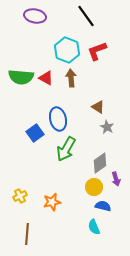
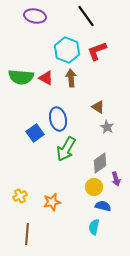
cyan semicircle: rotated 35 degrees clockwise
